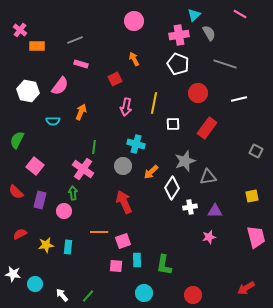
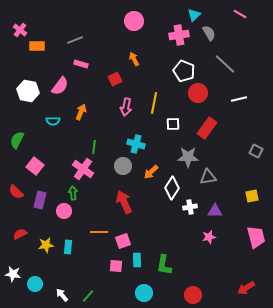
white pentagon at (178, 64): moved 6 px right, 7 px down
gray line at (225, 64): rotated 25 degrees clockwise
gray star at (185, 161): moved 3 px right, 4 px up; rotated 20 degrees clockwise
